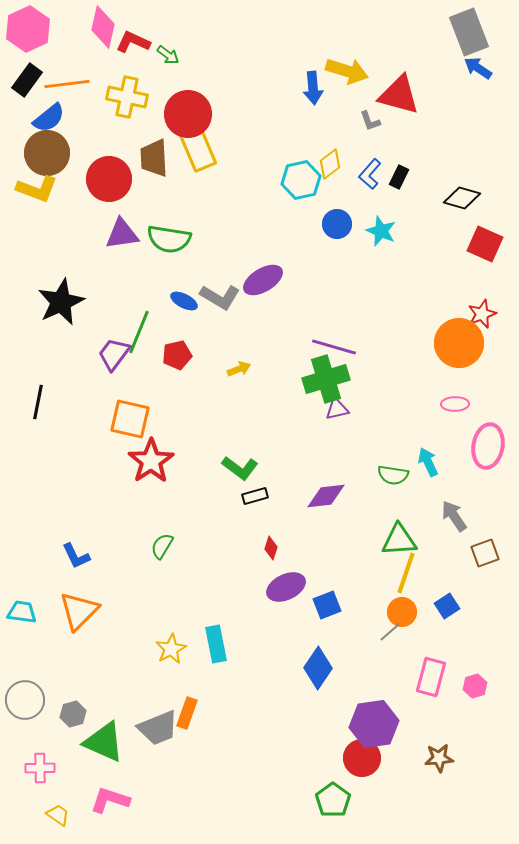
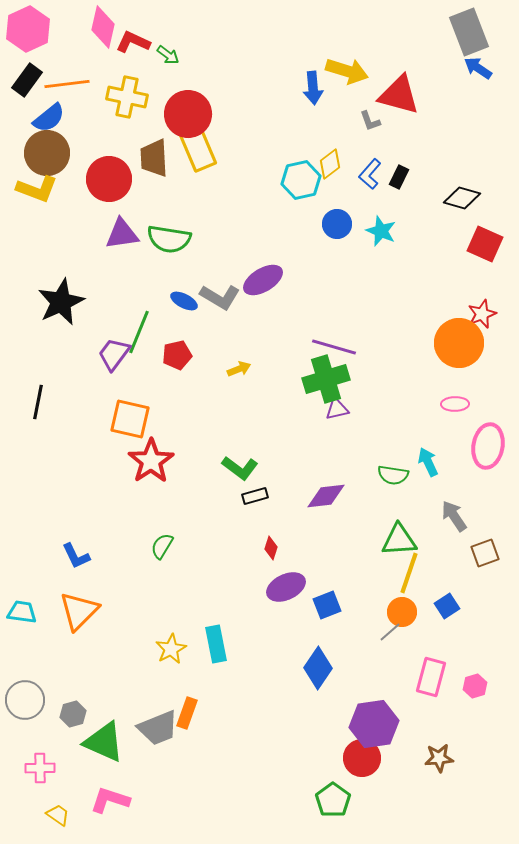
yellow line at (406, 573): moved 3 px right
